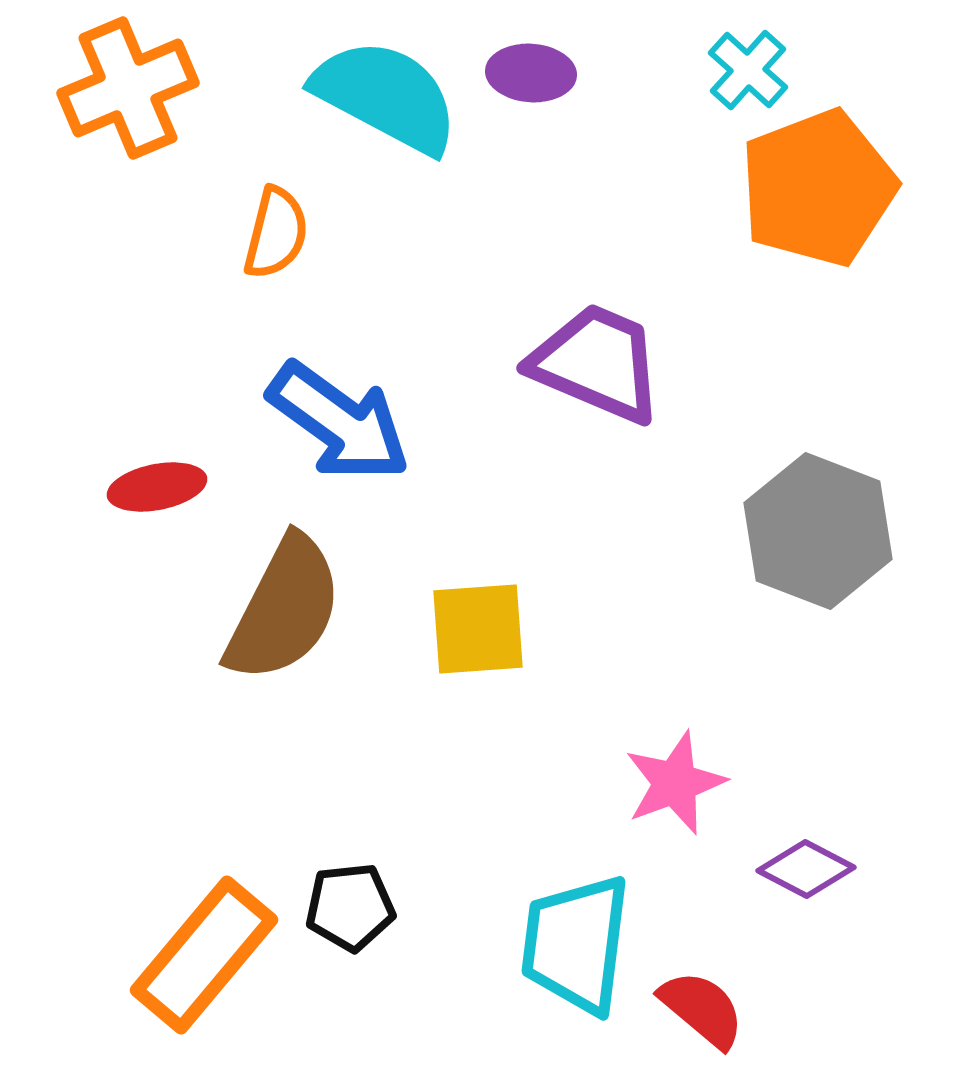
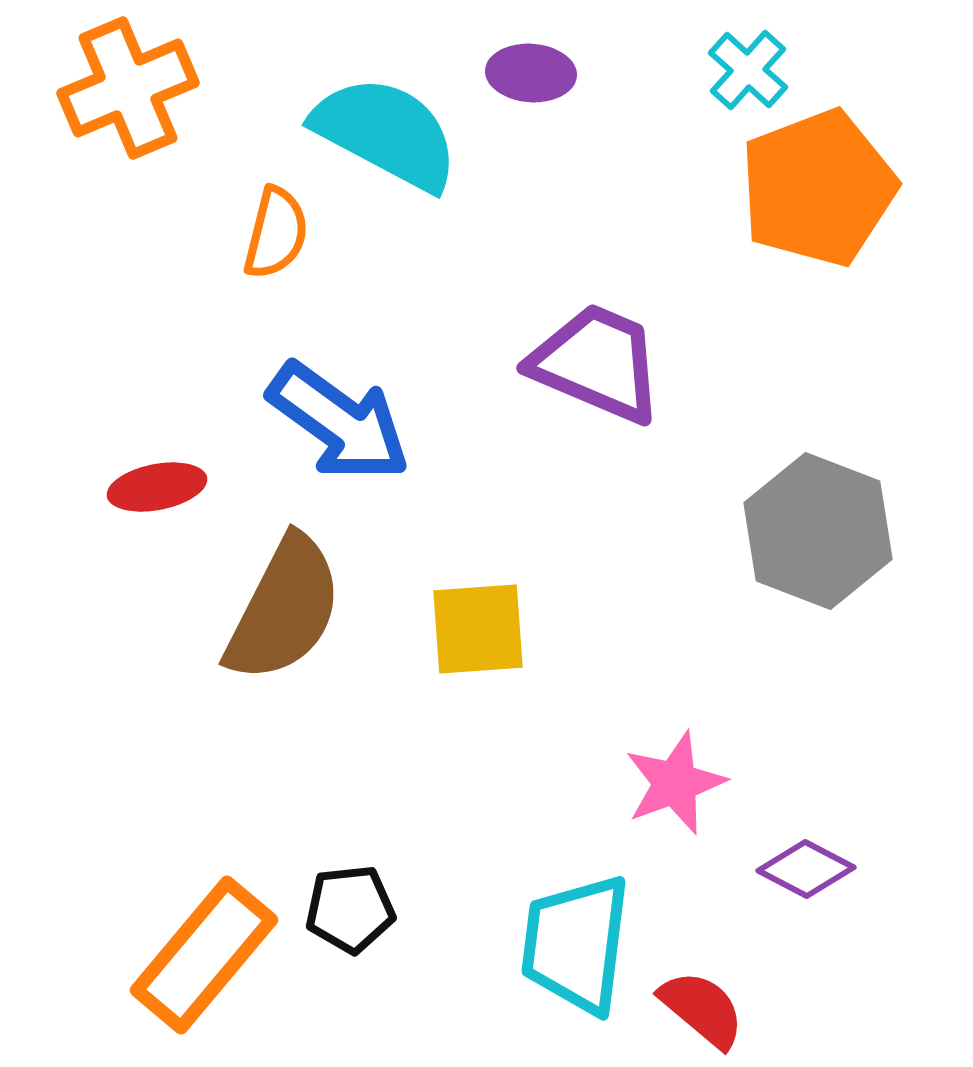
cyan semicircle: moved 37 px down
black pentagon: moved 2 px down
